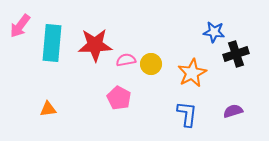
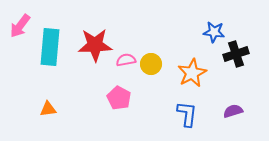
cyan rectangle: moved 2 px left, 4 px down
